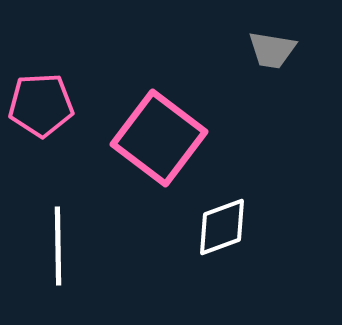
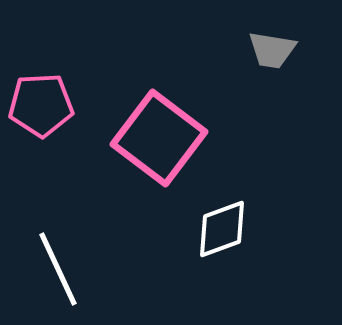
white diamond: moved 2 px down
white line: moved 23 px down; rotated 24 degrees counterclockwise
